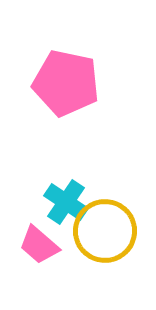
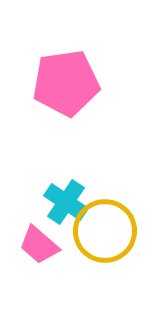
pink pentagon: rotated 20 degrees counterclockwise
